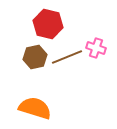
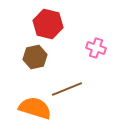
brown line: moved 32 px down
